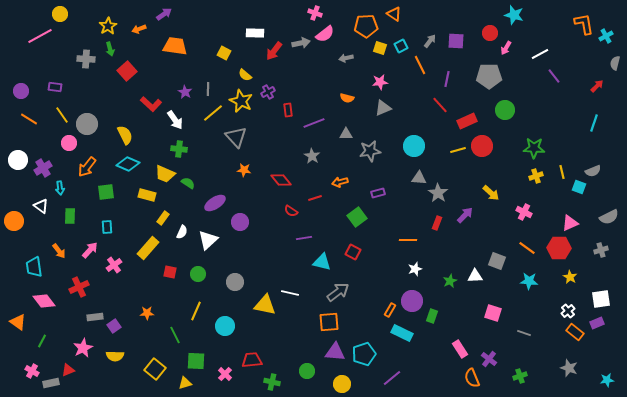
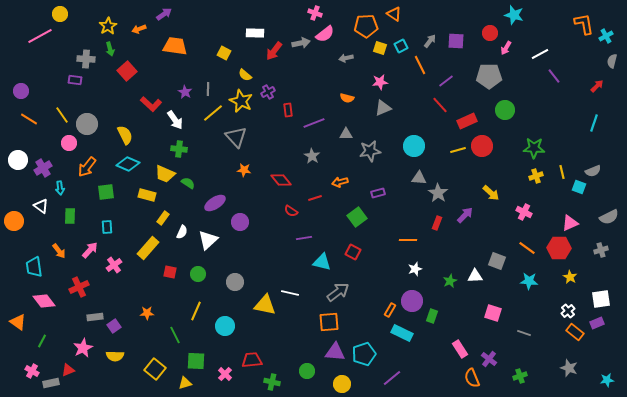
gray semicircle at (615, 63): moved 3 px left, 2 px up
purple line at (447, 79): moved 1 px left, 2 px down; rotated 42 degrees clockwise
purple rectangle at (55, 87): moved 20 px right, 7 px up
